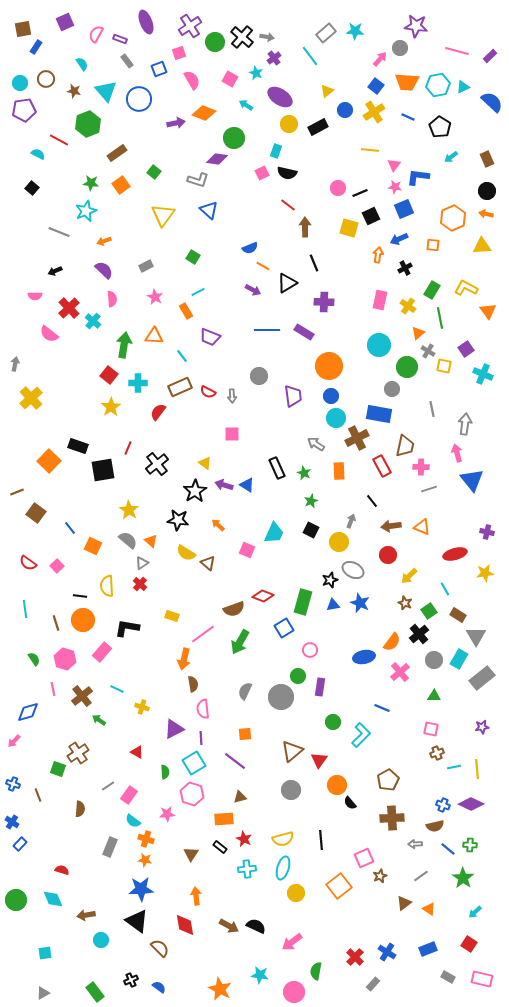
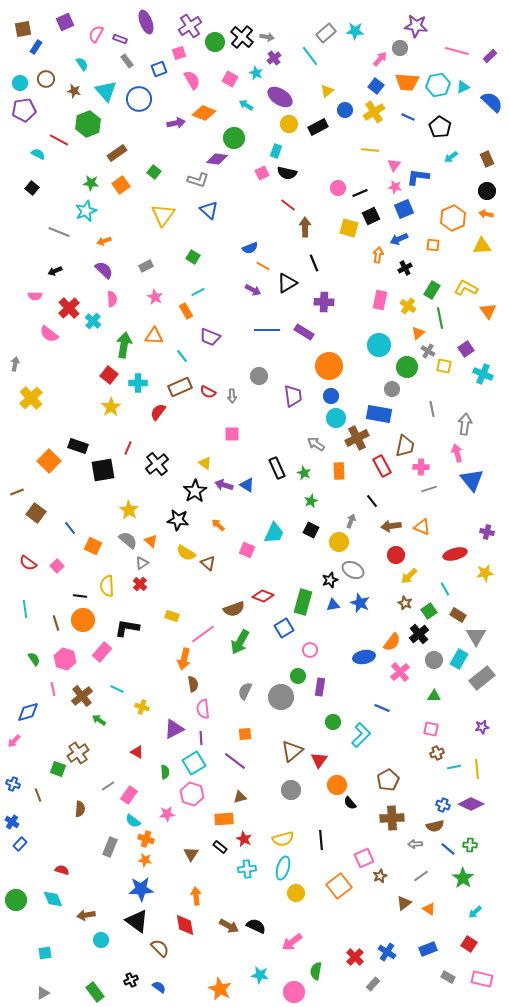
red circle at (388, 555): moved 8 px right
